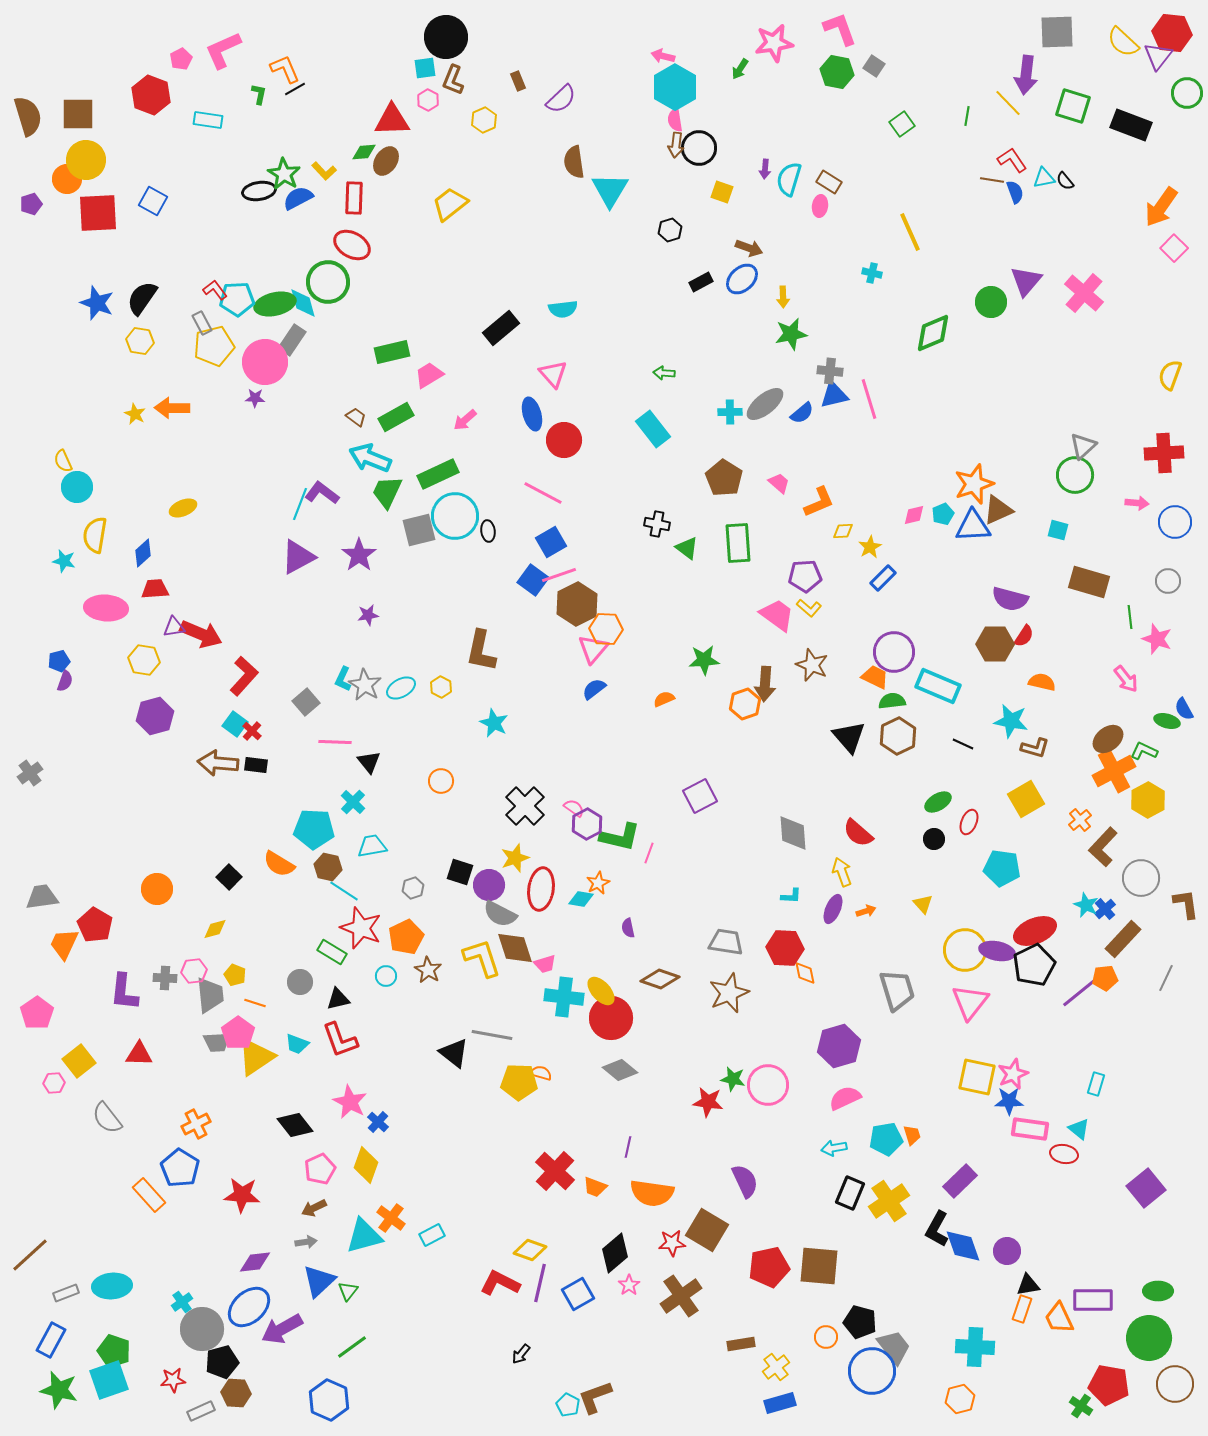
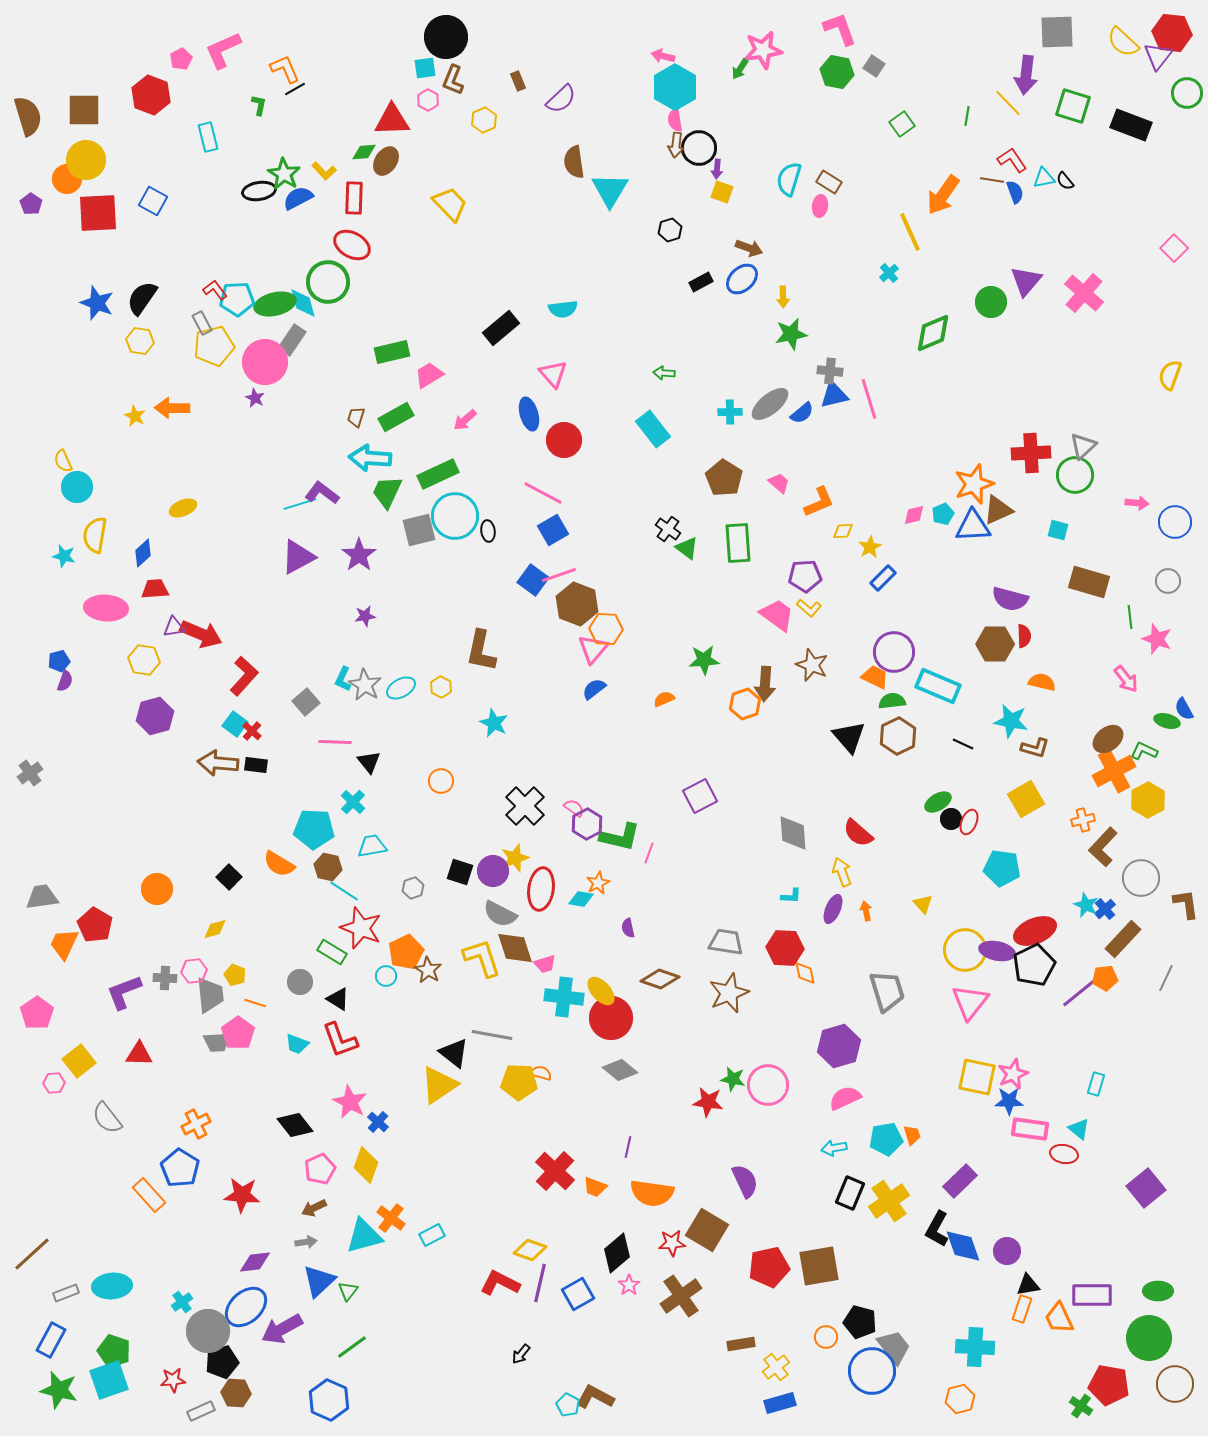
pink star at (774, 43): moved 11 px left, 7 px down
green L-shape at (259, 94): moved 11 px down
brown square at (78, 114): moved 6 px right, 4 px up
cyan rectangle at (208, 120): moved 17 px down; rotated 68 degrees clockwise
purple arrow at (765, 169): moved 48 px left
purple pentagon at (31, 204): rotated 20 degrees counterclockwise
yellow trapezoid at (450, 204): rotated 84 degrees clockwise
orange arrow at (1161, 207): moved 218 px left, 12 px up
cyan cross at (872, 273): moved 17 px right; rotated 36 degrees clockwise
purple star at (255, 398): rotated 24 degrees clockwise
gray ellipse at (765, 404): moved 5 px right
yellow star at (135, 414): moved 2 px down
blue ellipse at (532, 414): moved 3 px left
brown trapezoid at (356, 417): rotated 110 degrees counterclockwise
red cross at (1164, 453): moved 133 px left
cyan arrow at (370, 458): rotated 18 degrees counterclockwise
cyan line at (300, 504): rotated 52 degrees clockwise
black cross at (657, 524): moved 11 px right, 5 px down; rotated 25 degrees clockwise
blue square at (551, 542): moved 2 px right, 12 px up
cyan star at (64, 561): moved 5 px up
brown hexagon at (577, 604): rotated 12 degrees counterclockwise
purple star at (368, 615): moved 3 px left, 1 px down
red semicircle at (1024, 636): rotated 35 degrees counterclockwise
orange cross at (1080, 820): moved 3 px right; rotated 25 degrees clockwise
black circle at (934, 839): moved 17 px right, 20 px up
purple circle at (489, 885): moved 4 px right, 14 px up
orange arrow at (866, 911): rotated 84 degrees counterclockwise
orange pentagon at (406, 937): moved 15 px down
gray trapezoid at (897, 990): moved 10 px left, 1 px down
purple L-shape at (124, 992): rotated 63 degrees clockwise
black triangle at (338, 999): rotated 45 degrees clockwise
yellow triangle at (256, 1057): moved 183 px right, 28 px down
black diamond at (615, 1253): moved 2 px right
brown line at (30, 1255): moved 2 px right, 1 px up
brown square at (819, 1266): rotated 15 degrees counterclockwise
purple rectangle at (1093, 1300): moved 1 px left, 5 px up
blue ellipse at (249, 1307): moved 3 px left
gray circle at (202, 1329): moved 6 px right, 2 px down
brown L-shape at (595, 1397): rotated 48 degrees clockwise
